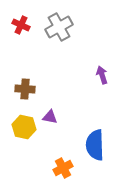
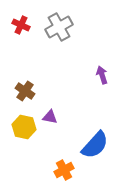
brown cross: moved 2 px down; rotated 30 degrees clockwise
blue semicircle: rotated 136 degrees counterclockwise
orange cross: moved 1 px right, 2 px down
